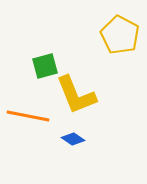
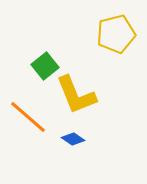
yellow pentagon: moved 4 px left, 1 px up; rotated 30 degrees clockwise
green square: rotated 24 degrees counterclockwise
orange line: moved 1 px down; rotated 30 degrees clockwise
